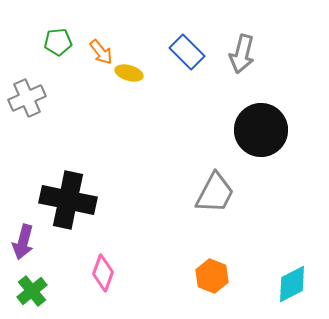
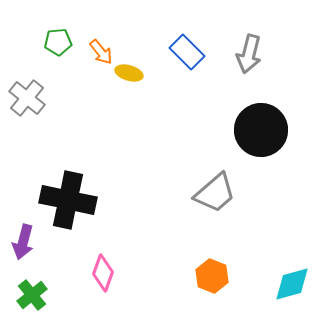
gray arrow: moved 7 px right
gray cross: rotated 27 degrees counterclockwise
gray trapezoid: rotated 21 degrees clockwise
cyan diamond: rotated 12 degrees clockwise
green cross: moved 4 px down
